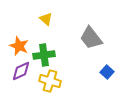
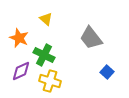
orange star: moved 8 px up
green cross: rotated 35 degrees clockwise
